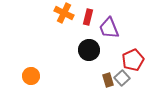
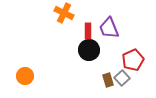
red rectangle: moved 14 px down; rotated 14 degrees counterclockwise
orange circle: moved 6 px left
